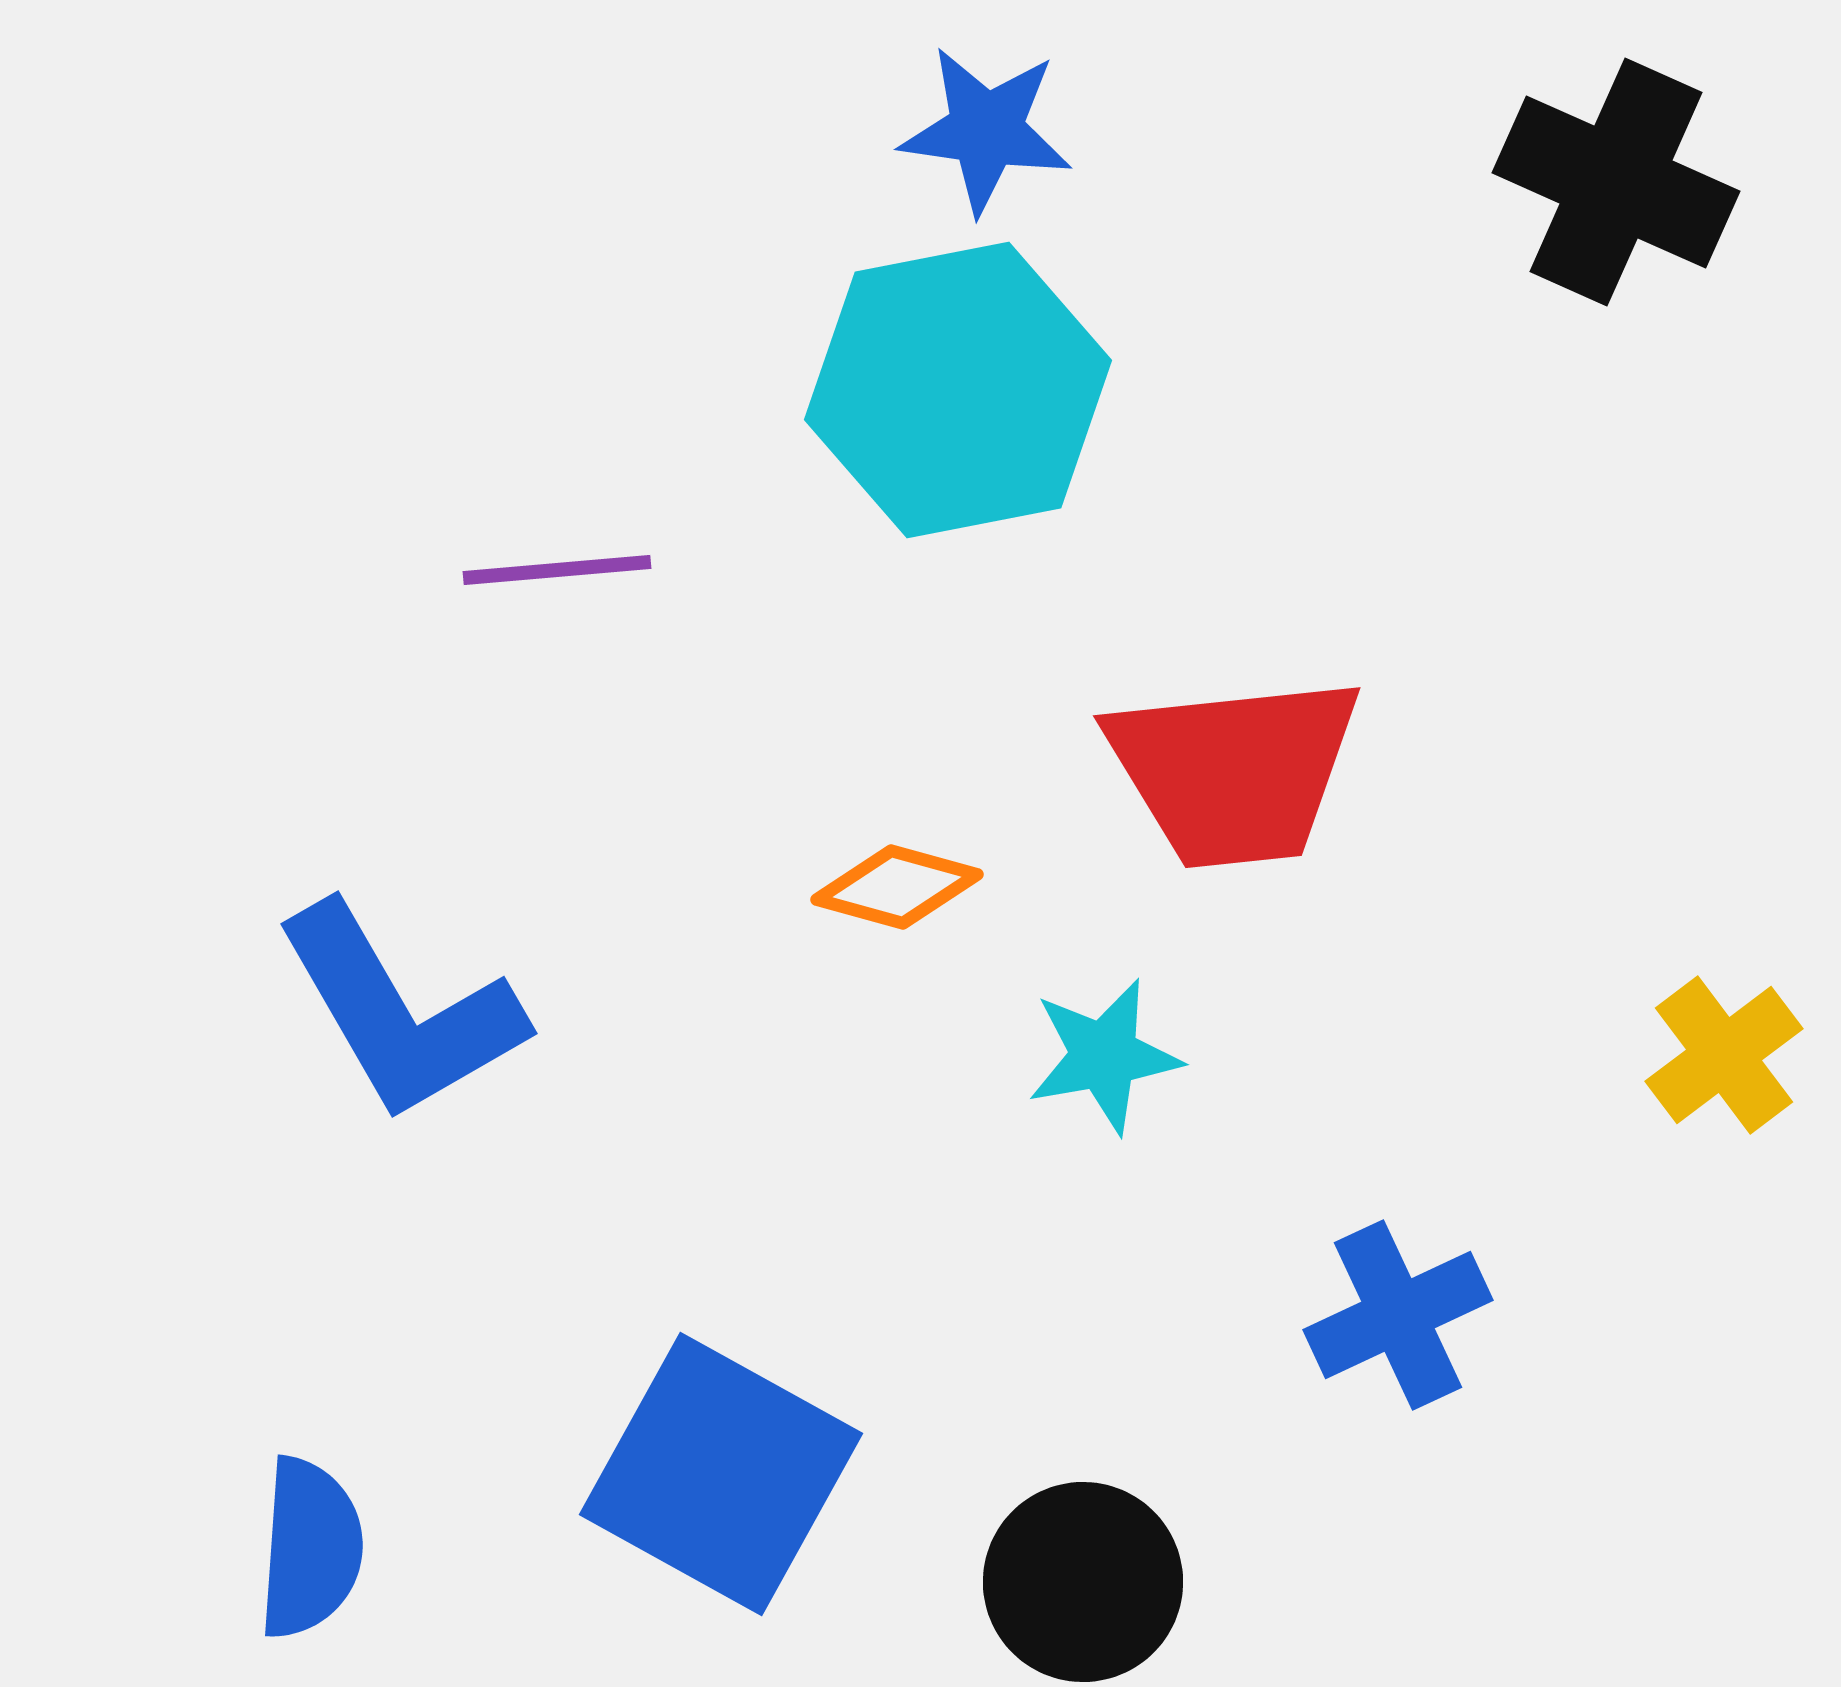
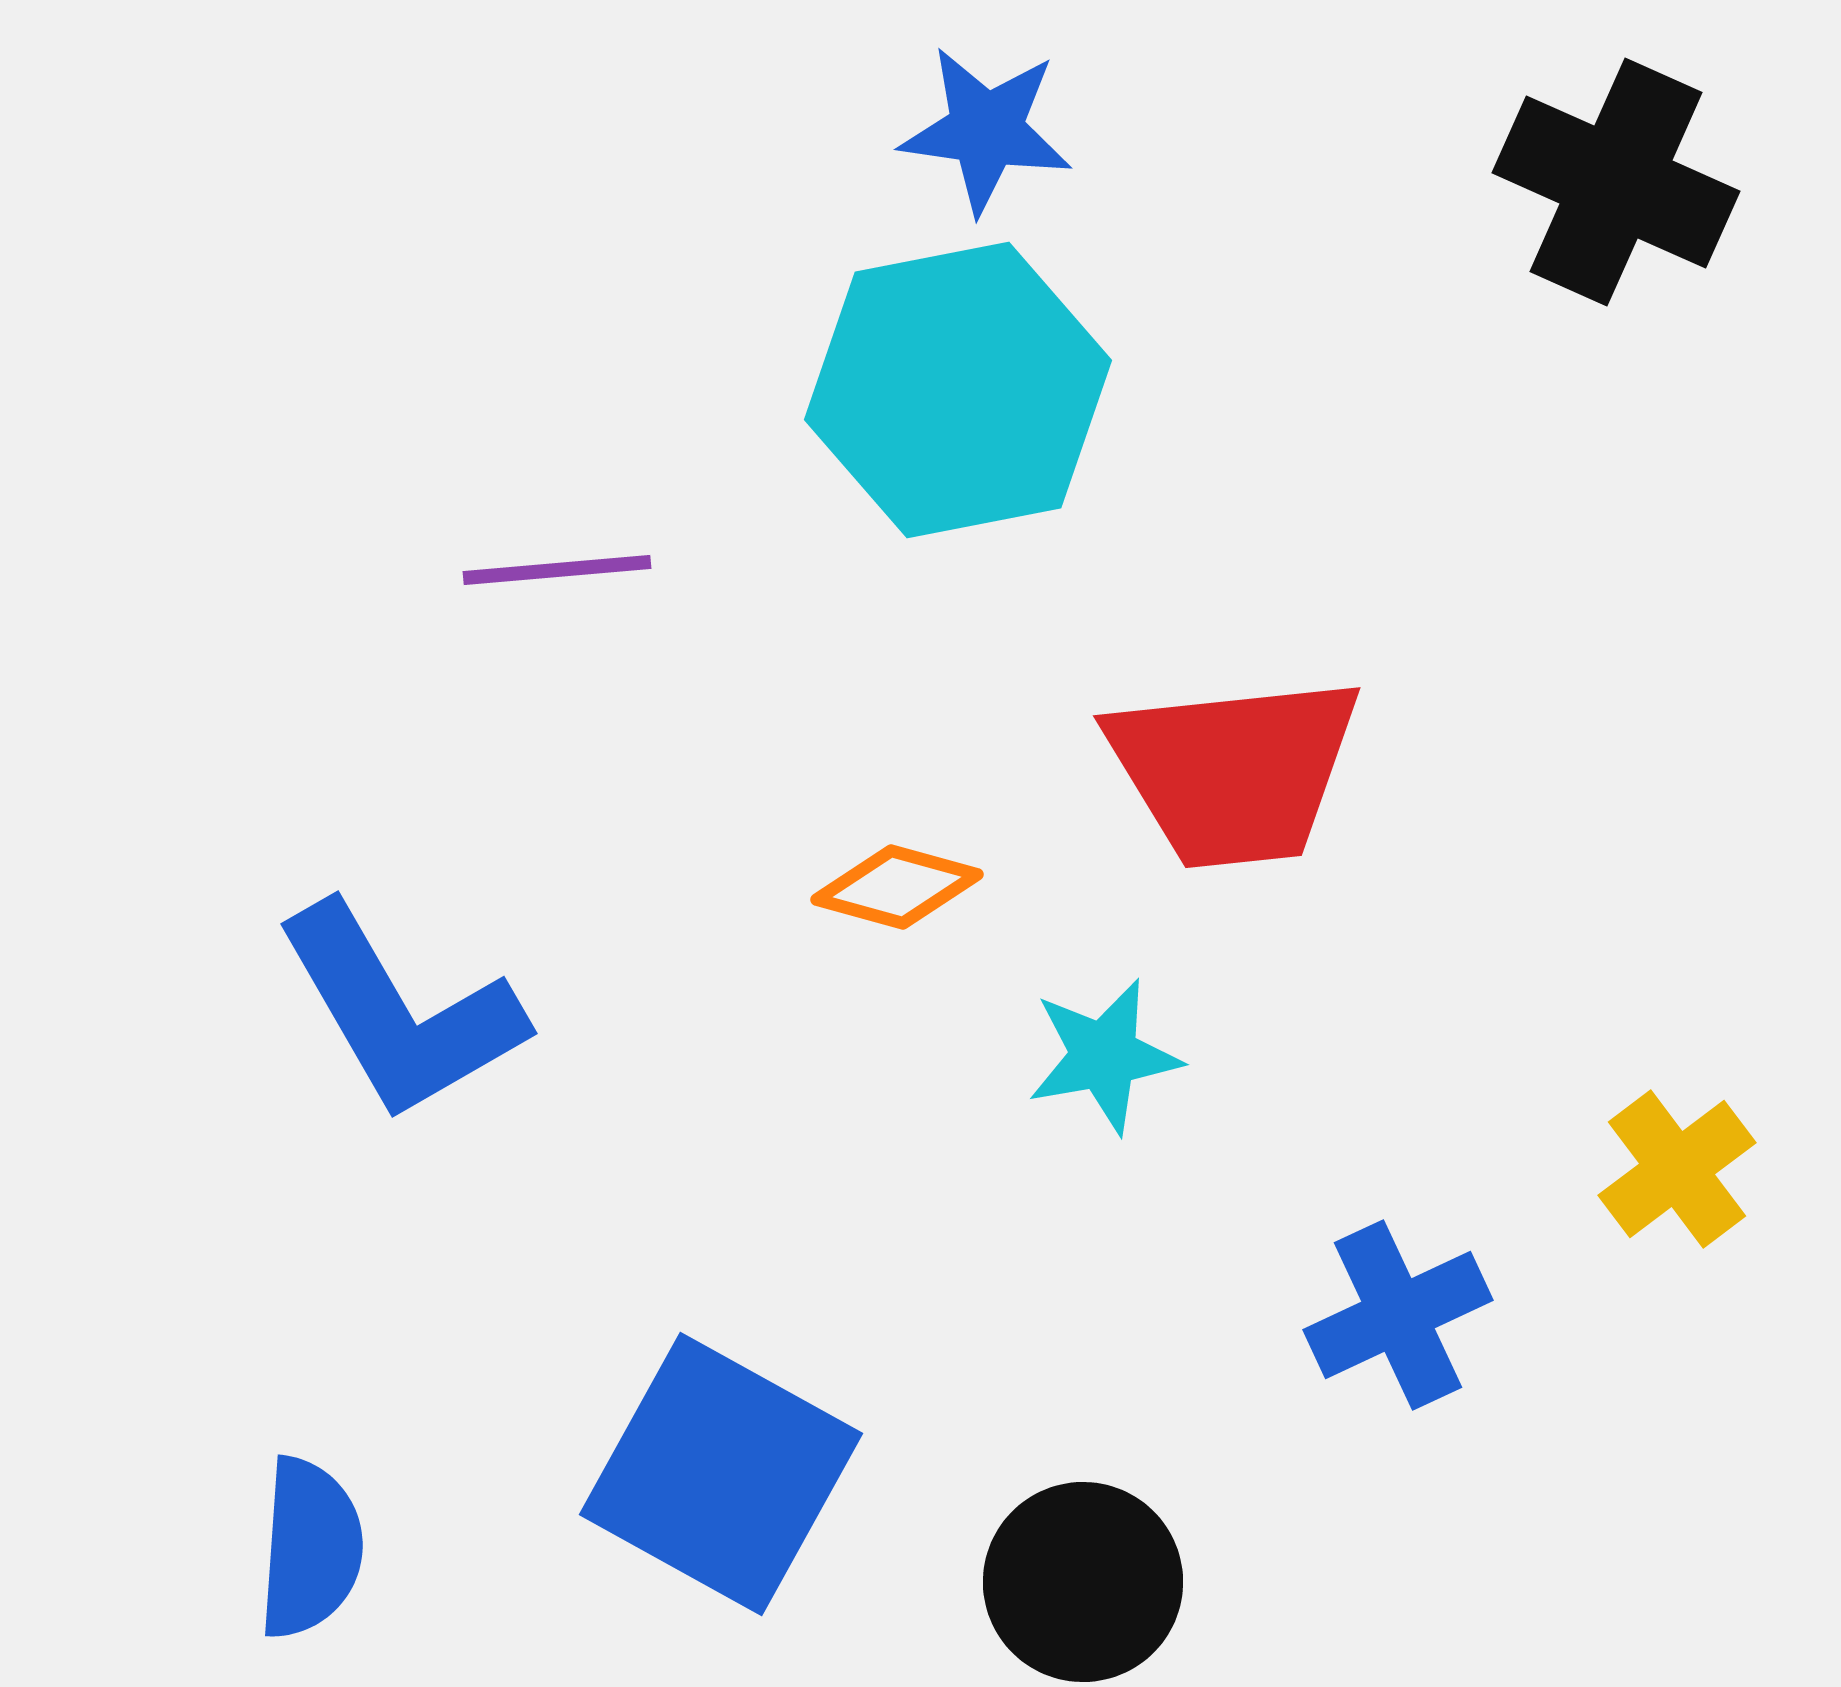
yellow cross: moved 47 px left, 114 px down
